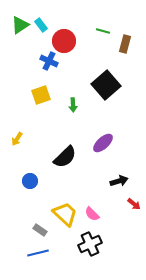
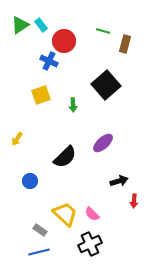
red arrow: moved 3 px up; rotated 56 degrees clockwise
blue line: moved 1 px right, 1 px up
